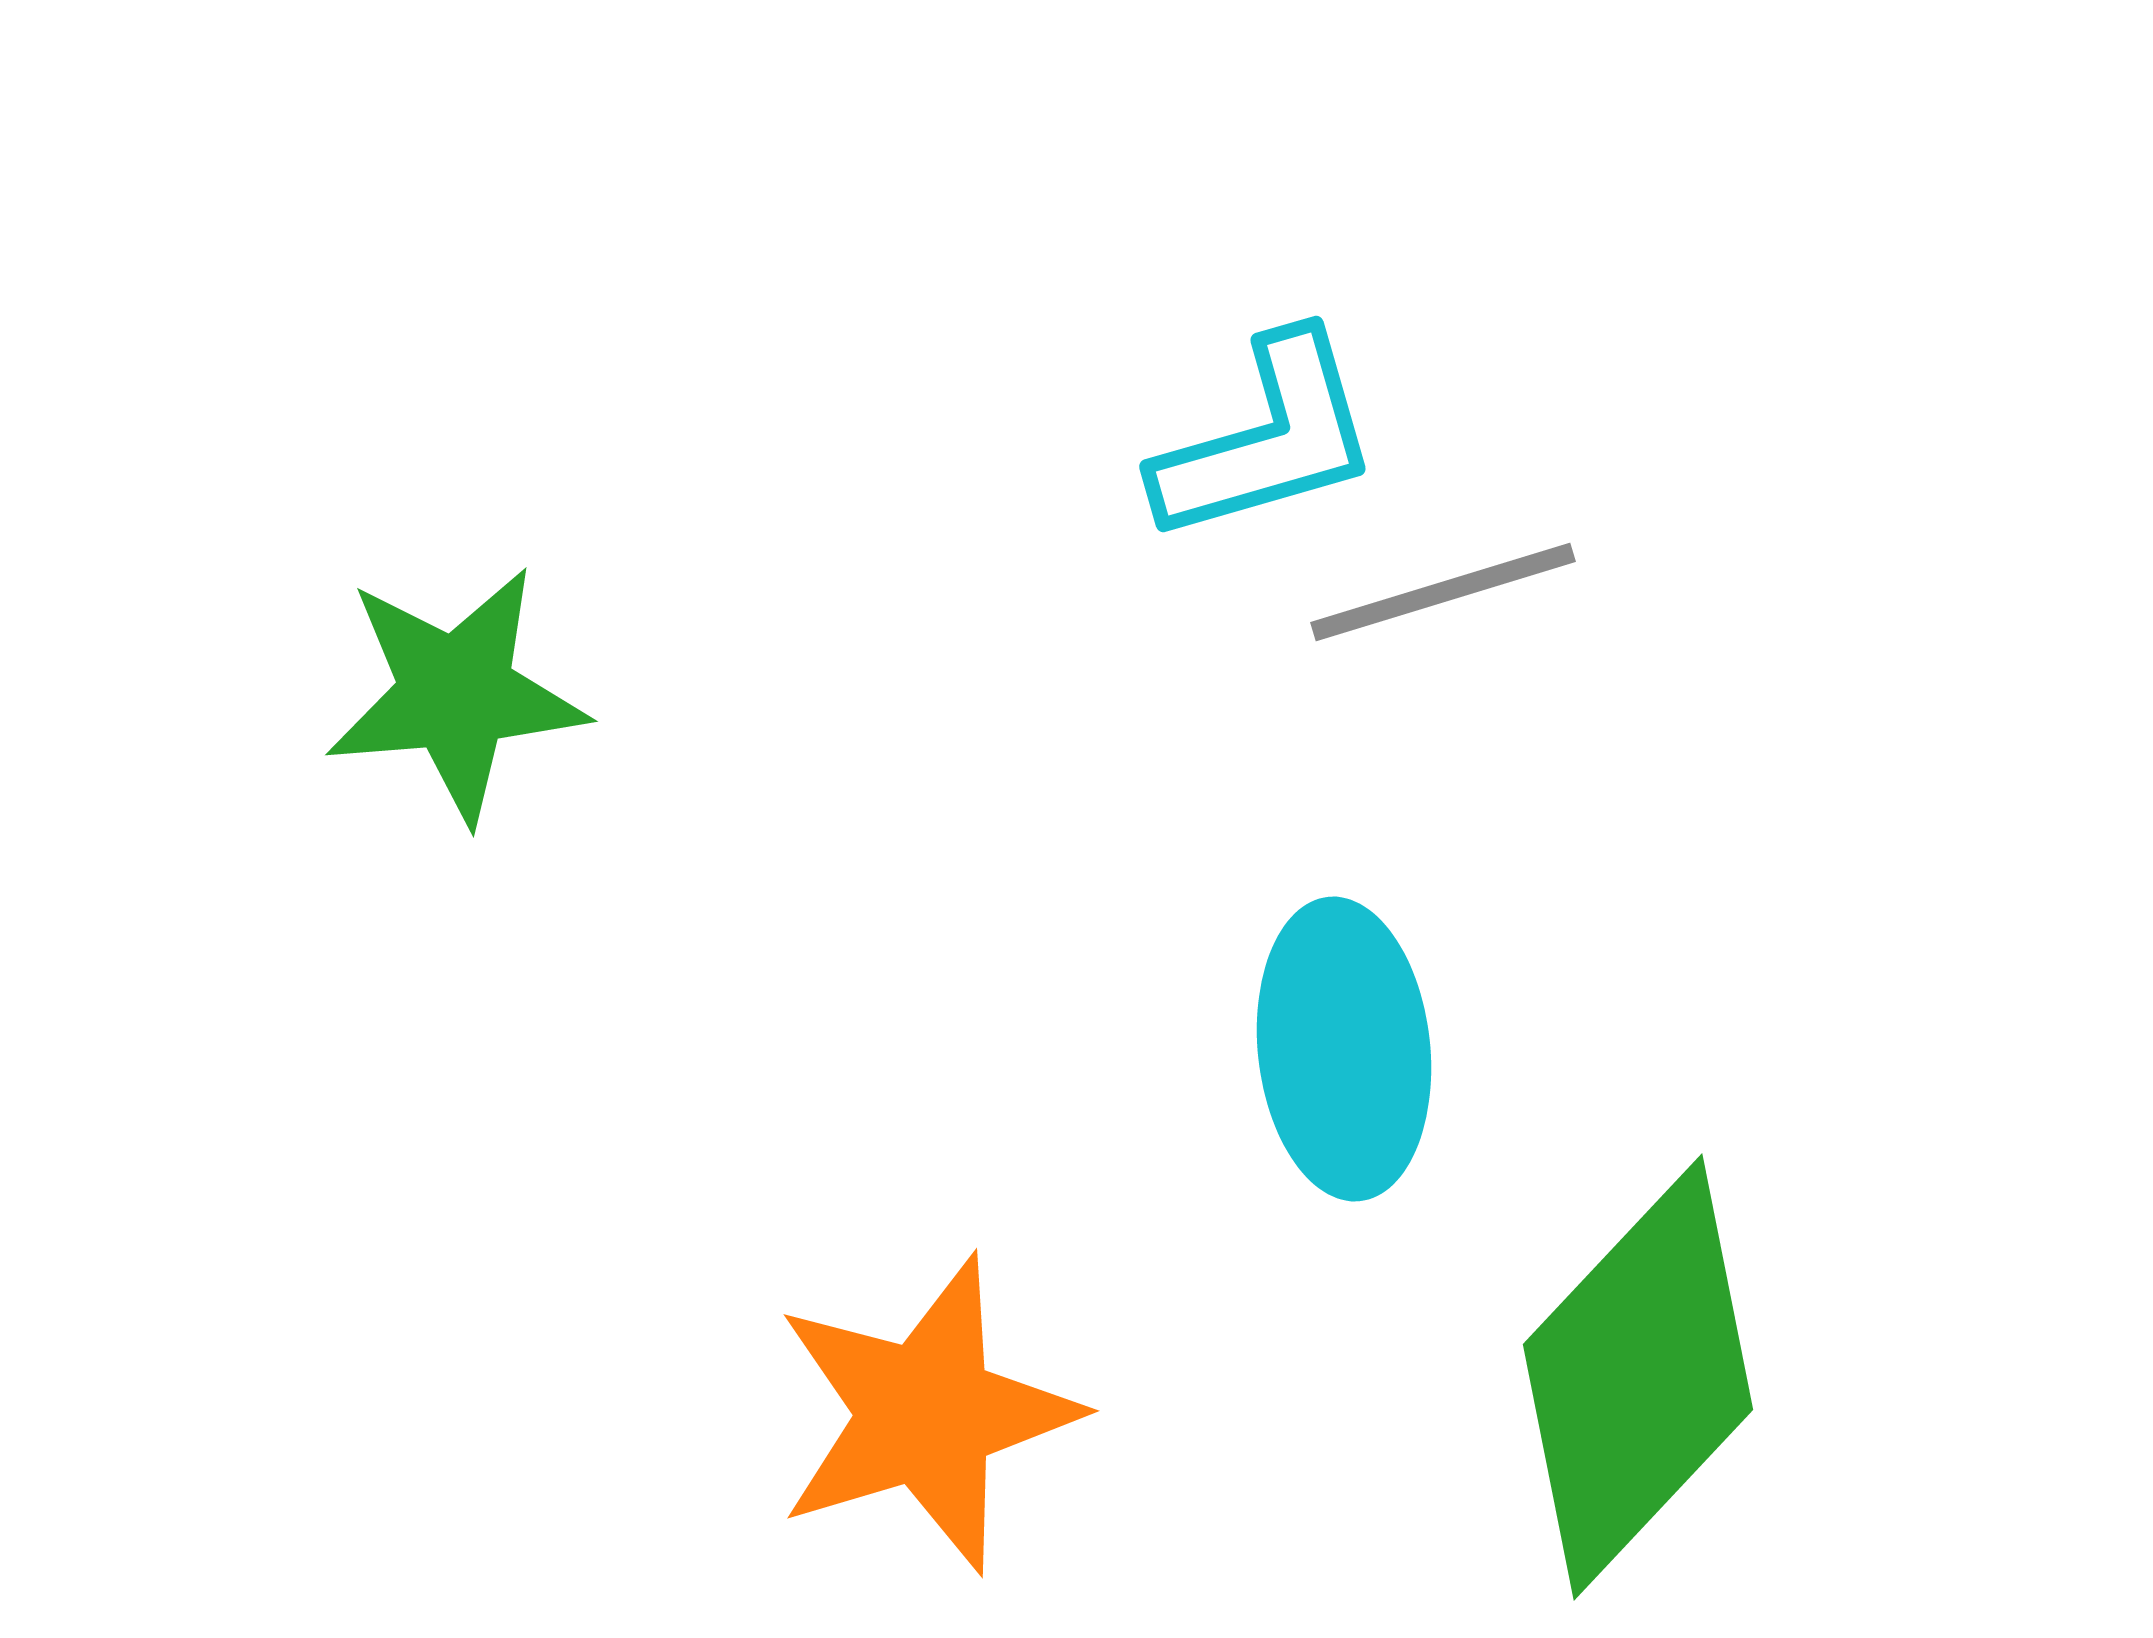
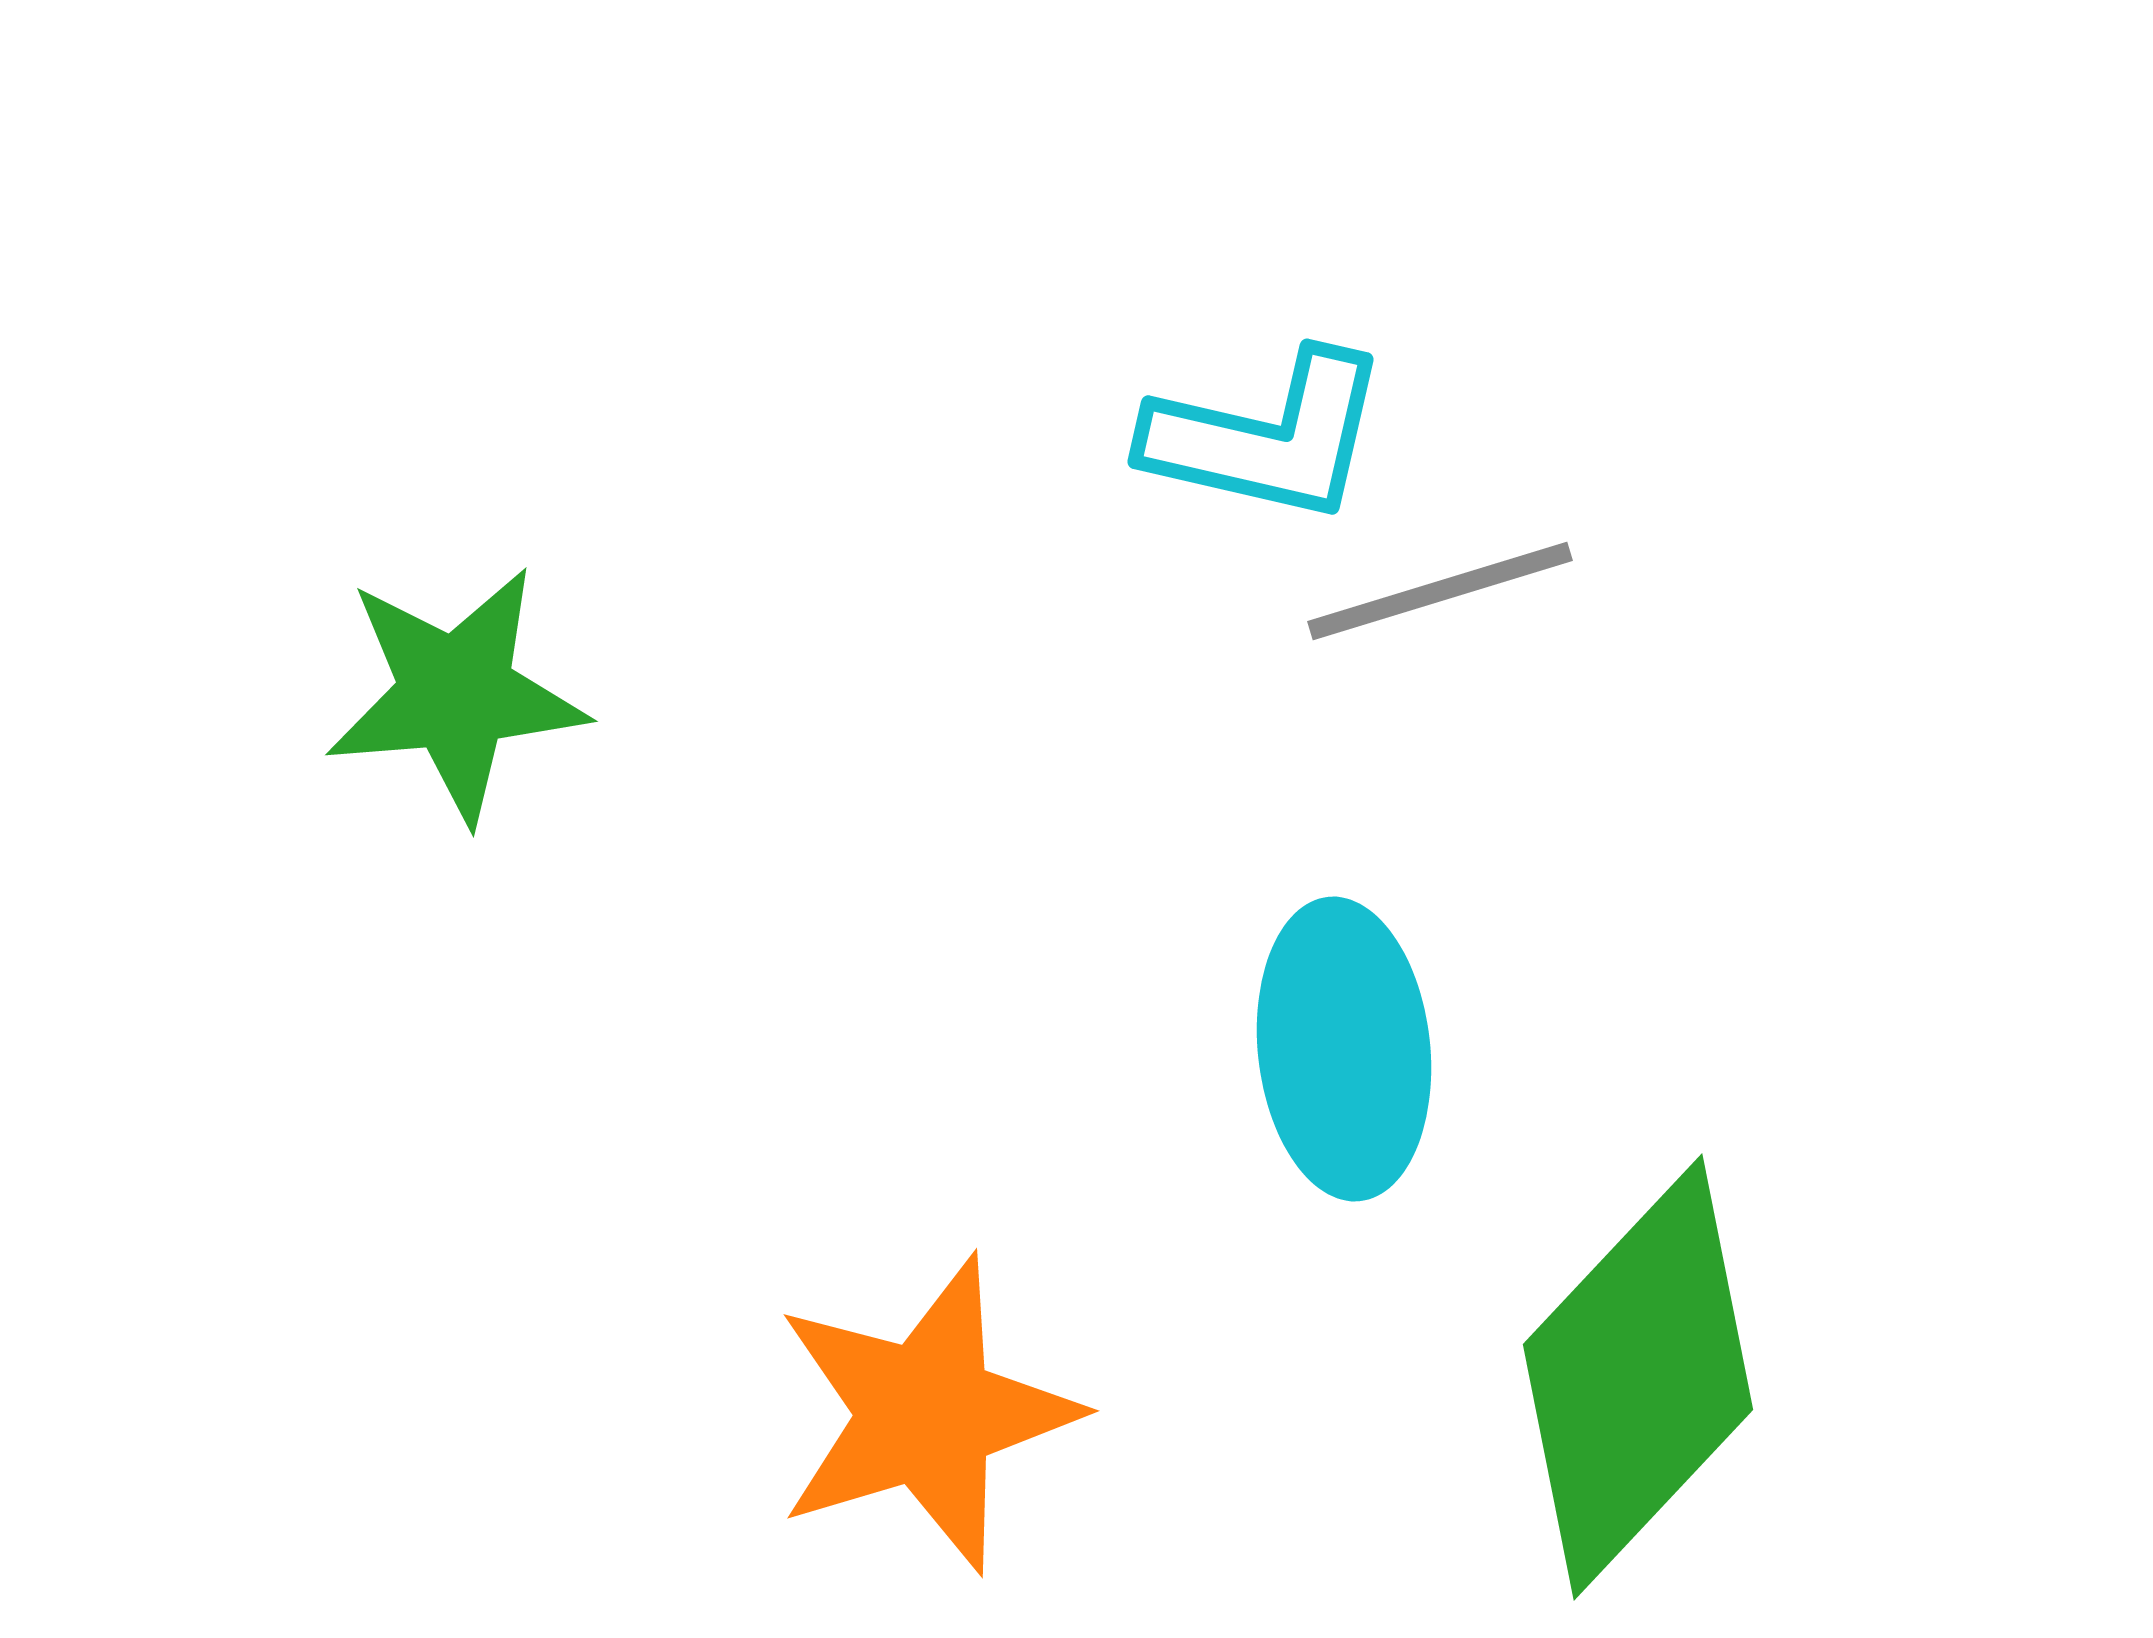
cyan L-shape: moved 2 px up; rotated 29 degrees clockwise
gray line: moved 3 px left, 1 px up
